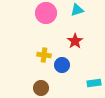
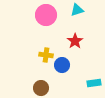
pink circle: moved 2 px down
yellow cross: moved 2 px right
